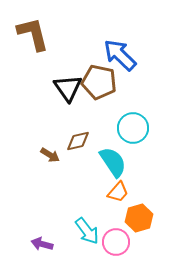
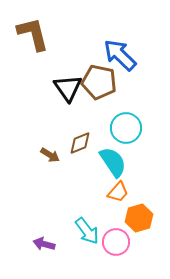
cyan circle: moved 7 px left
brown diamond: moved 2 px right, 2 px down; rotated 10 degrees counterclockwise
purple arrow: moved 2 px right
